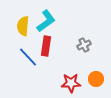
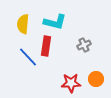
cyan L-shape: moved 9 px right, 1 px down; rotated 50 degrees clockwise
yellow semicircle: moved 2 px up
